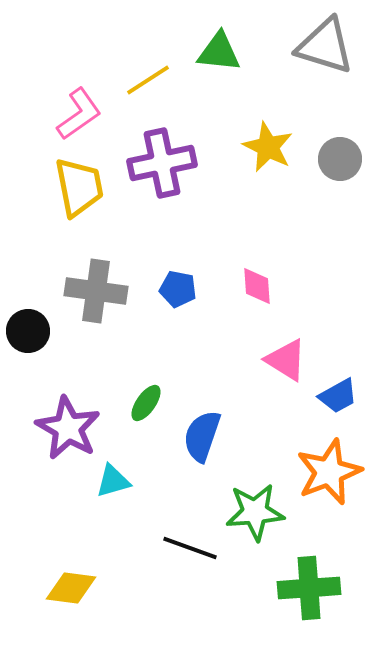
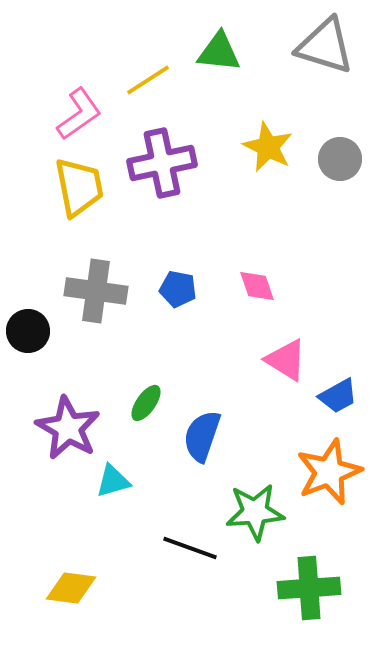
pink diamond: rotated 15 degrees counterclockwise
